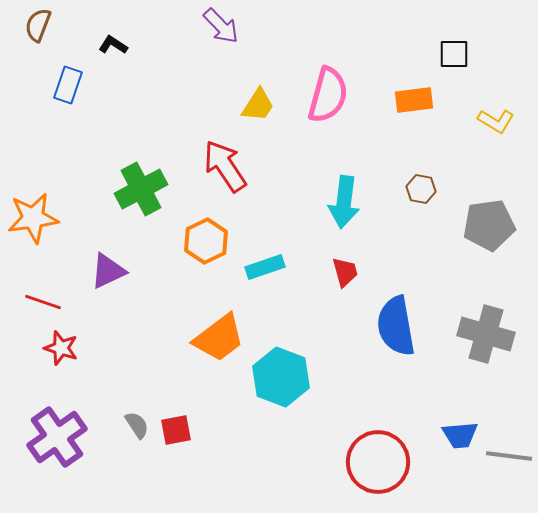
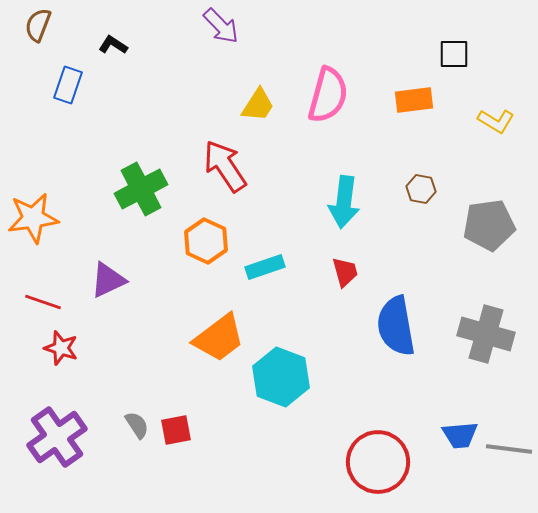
orange hexagon: rotated 9 degrees counterclockwise
purple triangle: moved 9 px down
gray line: moved 7 px up
